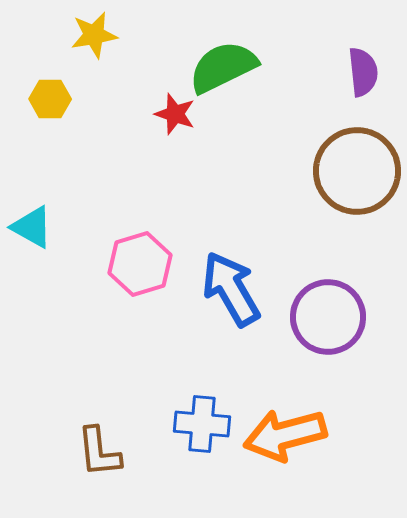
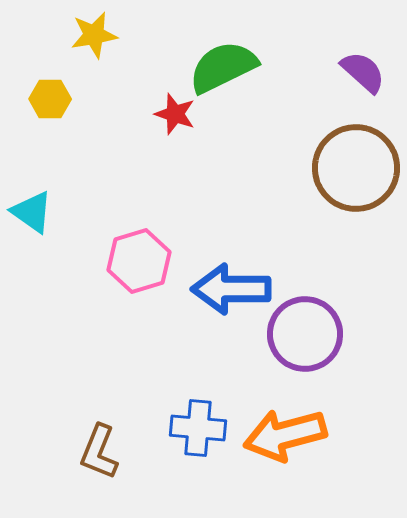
purple semicircle: rotated 42 degrees counterclockwise
brown circle: moved 1 px left, 3 px up
cyan triangle: moved 15 px up; rotated 6 degrees clockwise
pink hexagon: moved 1 px left, 3 px up
blue arrow: rotated 60 degrees counterclockwise
purple circle: moved 23 px left, 17 px down
blue cross: moved 4 px left, 4 px down
brown L-shape: rotated 28 degrees clockwise
